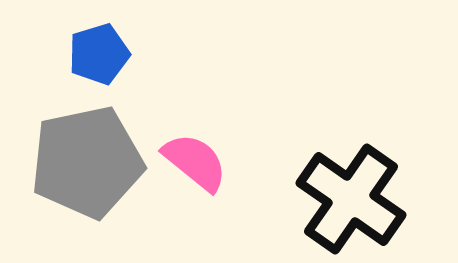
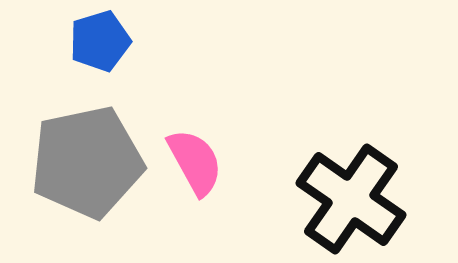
blue pentagon: moved 1 px right, 13 px up
pink semicircle: rotated 22 degrees clockwise
